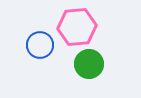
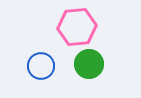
blue circle: moved 1 px right, 21 px down
